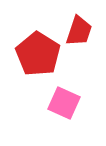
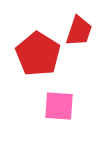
pink square: moved 5 px left, 3 px down; rotated 20 degrees counterclockwise
